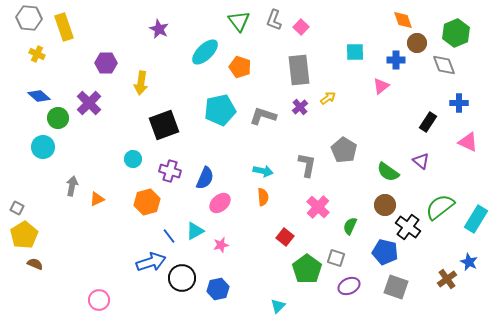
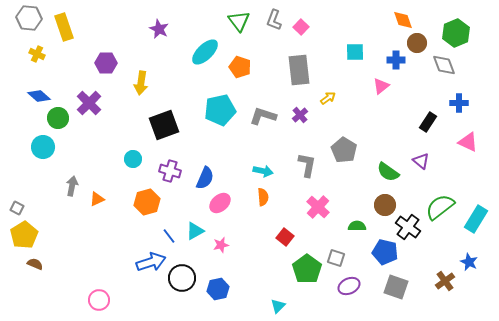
purple cross at (300, 107): moved 8 px down
green semicircle at (350, 226): moved 7 px right; rotated 66 degrees clockwise
brown cross at (447, 279): moved 2 px left, 2 px down
